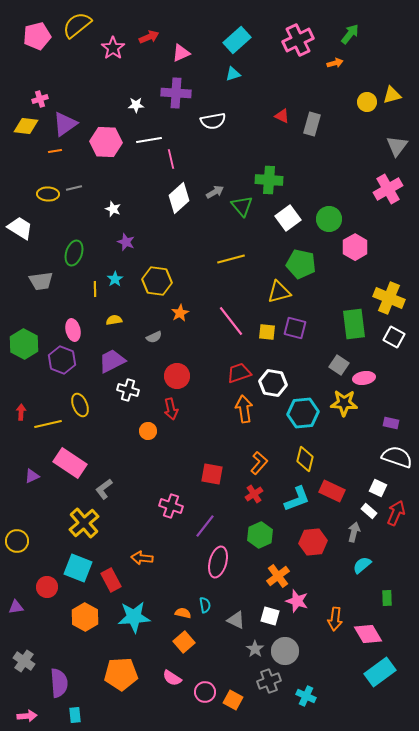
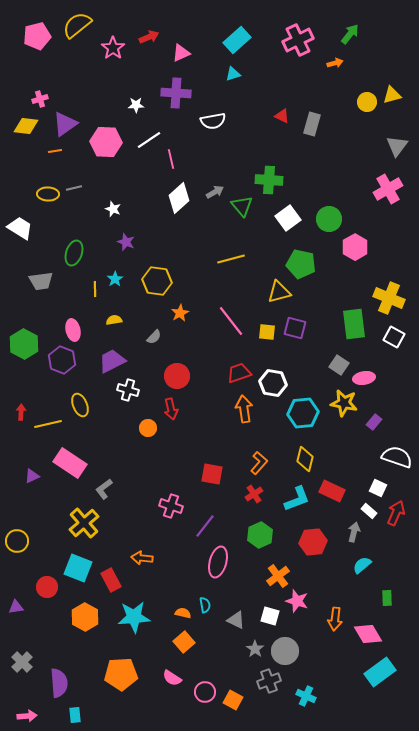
white line at (149, 140): rotated 25 degrees counterclockwise
gray semicircle at (154, 337): rotated 21 degrees counterclockwise
yellow star at (344, 403): rotated 8 degrees clockwise
purple rectangle at (391, 423): moved 17 px left, 1 px up; rotated 63 degrees counterclockwise
orange circle at (148, 431): moved 3 px up
gray cross at (24, 661): moved 2 px left, 1 px down; rotated 10 degrees clockwise
